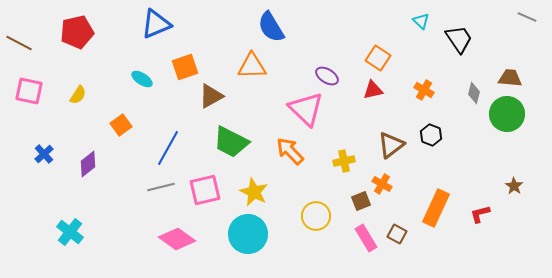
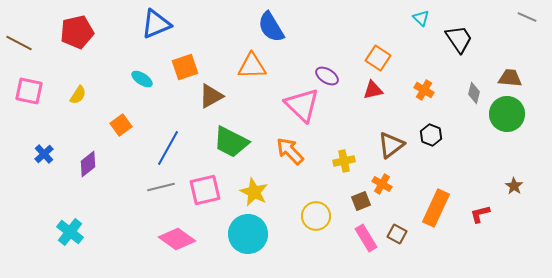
cyan triangle at (421, 21): moved 3 px up
pink triangle at (306, 109): moved 4 px left, 4 px up
